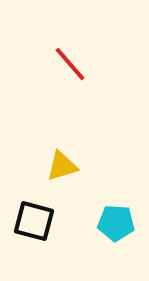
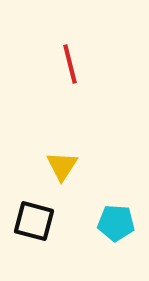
red line: rotated 27 degrees clockwise
yellow triangle: rotated 40 degrees counterclockwise
